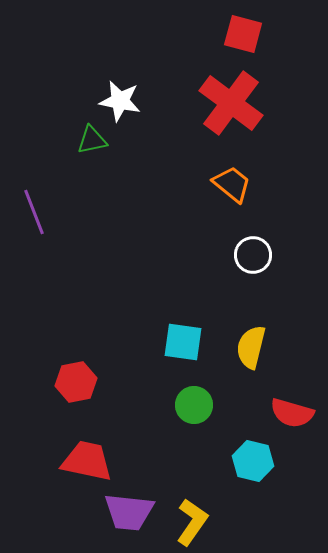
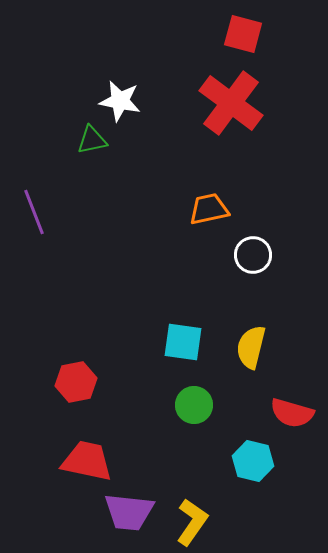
orange trapezoid: moved 23 px left, 25 px down; rotated 51 degrees counterclockwise
